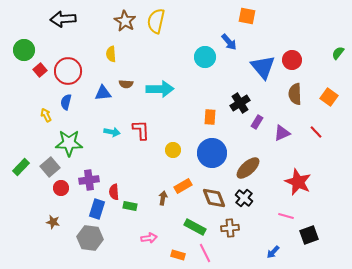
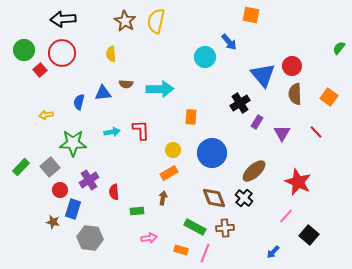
orange square at (247, 16): moved 4 px right, 1 px up
green semicircle at (338, 53): moved 1 px right, 5 px up
red circle at (292, 60): moved 6 px down
blue triangle at (263, 67): moved 8 px down
red circle at (68, 71): moved 6 px left, 18 px up
blue semicircle at (66, 102): moved 13 px right
yellow arrow at (46, 115): rotated 72 degrees counterclockwise
orange rectangle at (210, 117): moved 19 px left
cyan arrow at (112, 132): rotated 21 degrees counterclockwise
purple triangle at (282, 133): rotated 36 degrees counterclockwise
green star at (69, 143): moved 4 px right
brown ellipse at (248, 168): moved 6 px right, 3 px down
purple cross at (89, 180): rotated 24 degrees counterclockwise
orange rectangle at (183, 186): moved 14 px left, 13 px up
red circle at (61, 188): moved 1 px left, 2 px down
green rectangle at (130, 206): moved 7 px right, 5 px down; rotated 16 degrees counterclockwise
blue rectangle at (97, 209): moved 24 px left
pink line at (286, 216): rotated 63 degrees counterclockwise
brown cross at (230, 228): moved 5 px left
black square at (309, 235): rotated 30 degrees counterclockwise
pink line at (205, 253): rotated 48 degrees clockwise
orange rectangle at (178, 255): moved 3 px right, 5 px up
